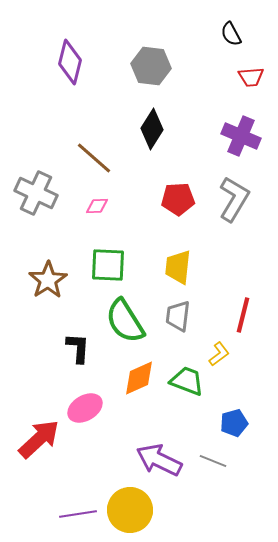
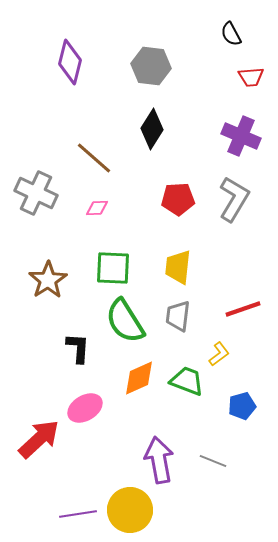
pink diamond: moved 2 px down
green square: moved 5 px right, 3 px down
red line: moved 6 px up; rotated 57 degrees clockwise
blue pentagon: moved 8 px right, 17 px up
purple arrow: rotated 54 degrees clockwise
